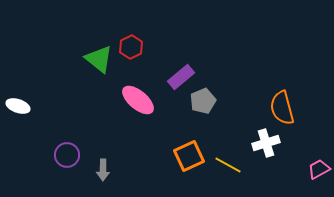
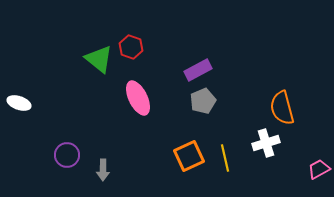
red hexagon: rotated 15 degrees counterclockwise
purple rectangle: moved 17 px right, 7 px up; rotated 12 degrees clockwise
pink ellipse: moved 2 px up; rotated 24 degrees clockwise
white ellipse: moved 1 px right, 3 px up
yellow line: moved 3 px left, 7 px up; rotated 48 degrees clockwise
